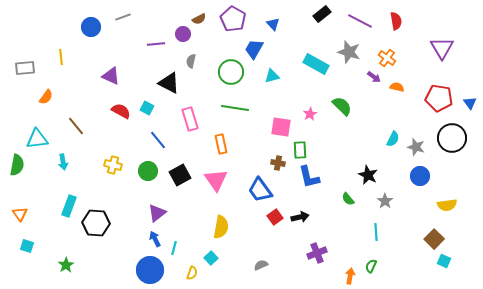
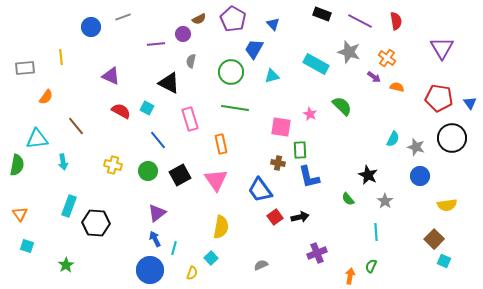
black rectangle at (322, 14): rotated 60 degrees clockwise
pink star at (310, 114): rotated 16 degrees counterclockwise
